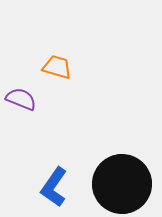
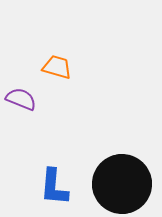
blue L-shape: rotated 30 degrees counterclockwise
